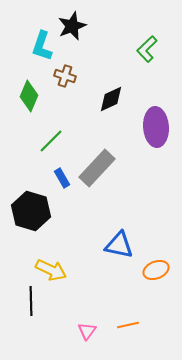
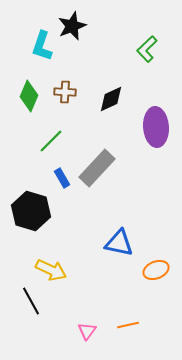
brown cross: moved 16 px down; rotated 15 degrees counterclockwise
blue triangle: moved 2 px up
black line: rotated 28 degrees counterclockwise
